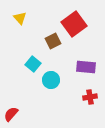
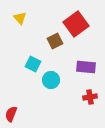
red square: moved 2 px right
brown square: moved 2 px right
cyan square: rotated 14 degrees counterclockwise
red semicircle: rotated 21 degrees counterclockwise
